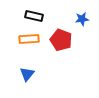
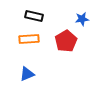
red pentagon: moved 5 px right, 1 px down; rotated 20 degrees clockwise
blue triangle: rotated 28 degrees clockwise
